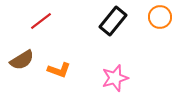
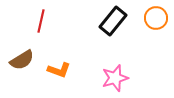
orange circle: moved 4 px left, 1 px down
red line: rotated 40 degrees counterclockwise
